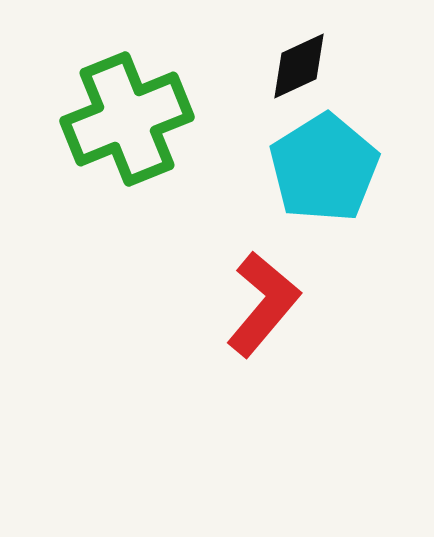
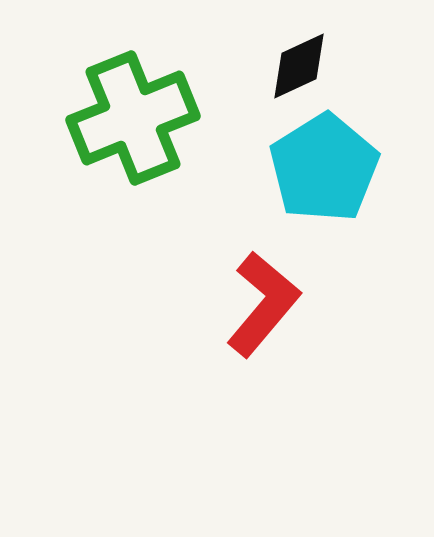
green cross: moved 6 px right, 1 px up
